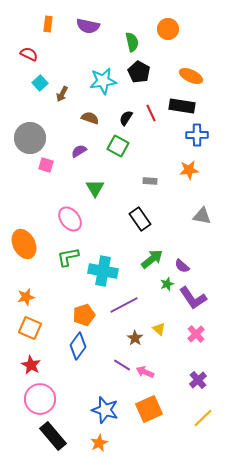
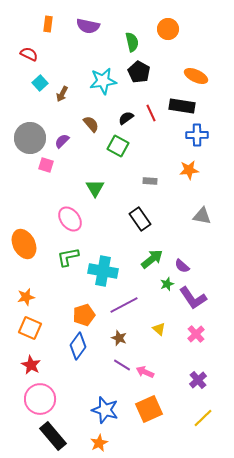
orange ellipse at (191, 76): moved 5 px right
brown semicircle at (90, 118): moved 1 px right, 6 px down; rotated 30 degrees clockwise
black semicircle at (126, 118): rotated 21 degrees clockwise
purple semicircle at (79, 151): moved 17 px left, 10 px up; rotated 14 degrees counterclockwise
brown star at (135, 338): moved 16 px left; rotated 14 degrees counterclockwise
